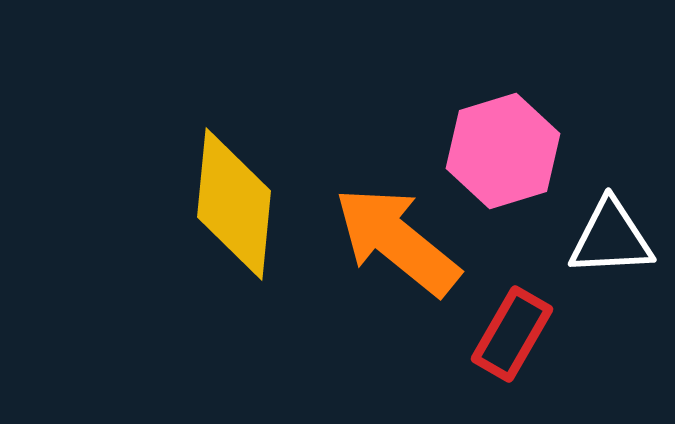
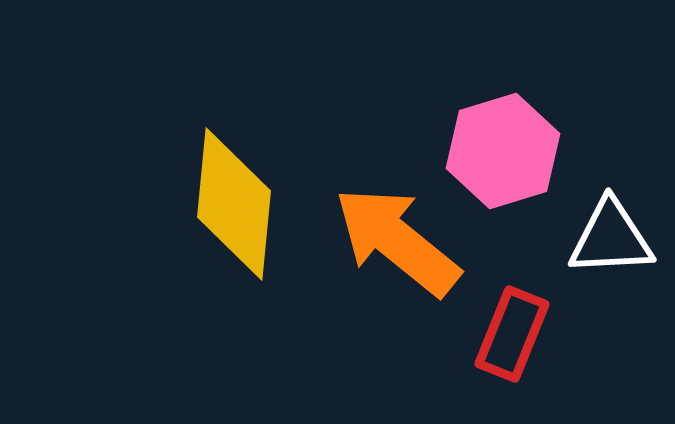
red rectangle: rotated 8 degrees counterclockwise
